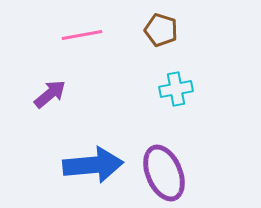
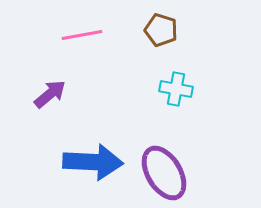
cyan cross: rotated 20 degrees clockwise
blue arrow: moved 3 px up; rotated 8 degrees clockwise
purple ellipse: rotated 8 degrees counterclockwise
